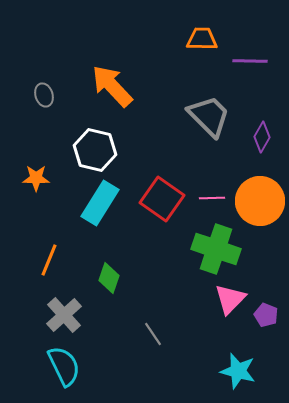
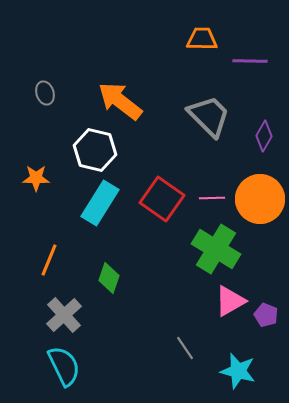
orange arrow: moved 8 px right, 15 px down; rotated 9 degrees counterclockwise
gray ellipse: moved 1 px right, 2 px up
purple diamond: moved 2 px right, 1 px up
orange circle: moved 2 px up
green cross: rotated 12 degrees clockwise
pink triangle: moved 2 px down; rotated 16 degrees clockwise
gray line: moved 32 px right, 14 px down
